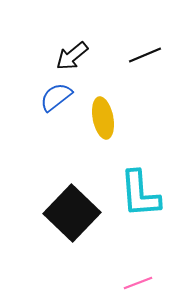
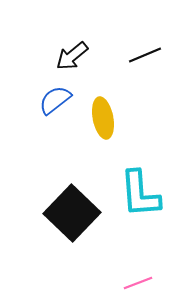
blue semicircle: moved 1 px left, 3 px down
